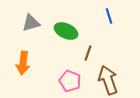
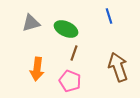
green ellipse: moved 2 px up
brown line: moved 14 px left
orange arrow: moved 14 px right, 6 px down
brown arrow: moved 10 px right, 13 px up
